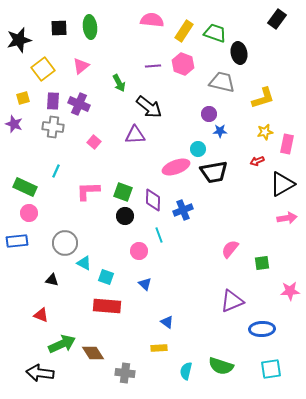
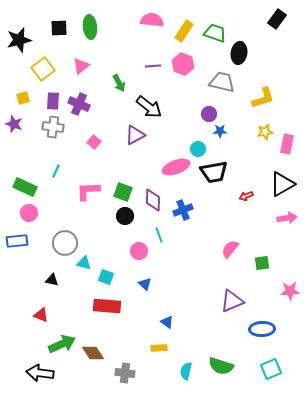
black ellipse at (239, 53): rotated 20 degrees clockwise
purple triangle at (135, 135): rotated 25 degrees counterclockwise
red arrow at (257, 161): moved 11 px left, 35 px down
cyan triangle at (84, 263): rotated 14 degrees counterclockwise
cyan square at (271, 369): rotated 15 degrees counterclockwise
